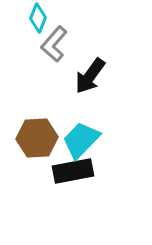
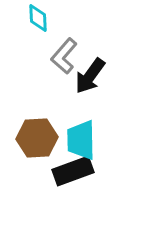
cyan diamond: rotated 24 degrees counterclockwise
gray L-shape: moved 10 px right, 12 px down
cyan trapezoid: rotated 45 degrees counterclockwise
black rectangle: rotated 9 degrees counterclockwise
